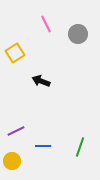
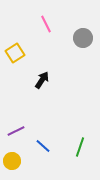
gray circle: moved 5 px right, 4 px down
black arrow: moved 1 px right, 1 px up; rotated 102 degrees clockwise
blue line: rotated 42 degrees clockwise
